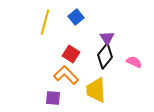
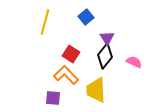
blue square: moved 10 px right
